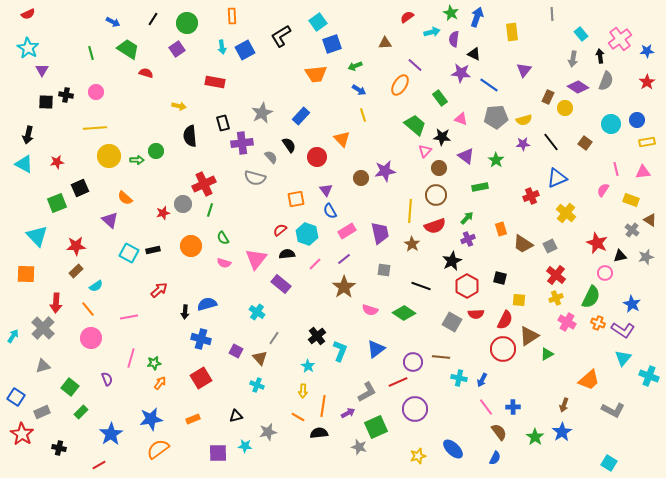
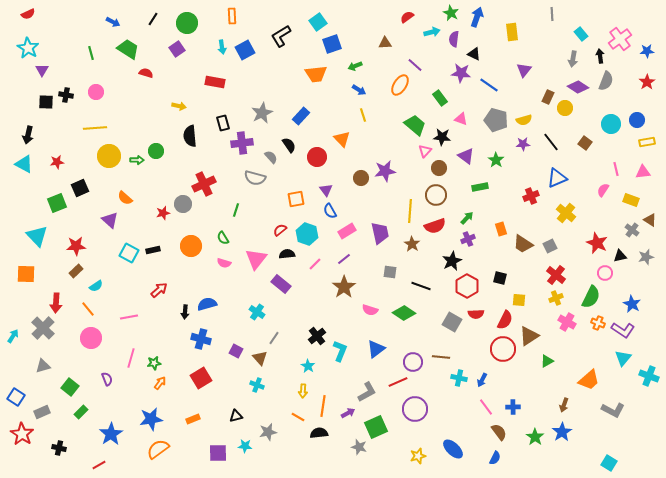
gray pentagon at (496, 117): moved 3 px down; rotated 20 degrees clockwise
green line at (210, 210): moved 26 px right
gray square at (384, 270): moved 6 px right, 2 px down
green triangle at (547, 354): moved 7 px down
